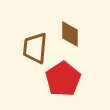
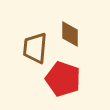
red pentagon: rotated 20 degrees counterclockwise
